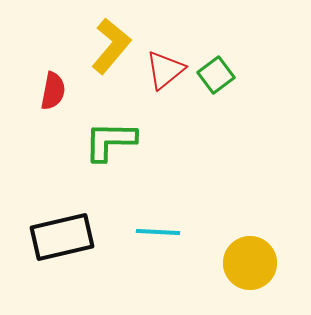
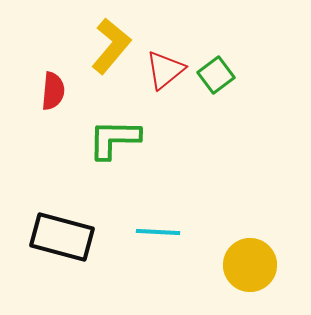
red semicircle: rotated 6 degrees counterclockwise
green L-shape: moved 4 px right, 2 px up
black rectangle: rotated 28 degrees clockwise
yellow circle: moved 2 px down
